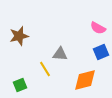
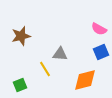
pink semicircle: moved 1 px right, 1 px down
brown star: moved 2 px right
